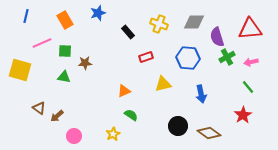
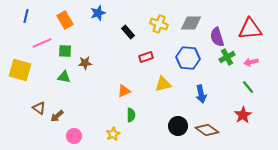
gray diamond: moved 3 px left, 1 px down
green semicircle: rotated 56 degrees clockwise
brown diamond: moved 2 px left, 3 px up
